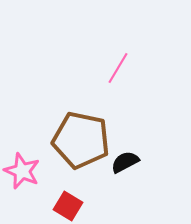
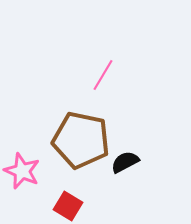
pink line: moved 15 px left, 7 px down
